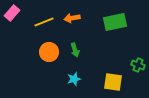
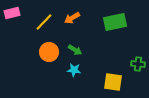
pink rectangle: rotated 35 degrees clockwise
orange arrow: rotated 21 degrees counterclockwise
yellow line: rotated 24 degrees counterclockwise
green arrow: rotated 40 degrees counterclockwise
green cross: moved 1 px up; rotated 16 degrees counterclockwise
cyan star: moved 9 px up; rotated 24 degrees clockwise
